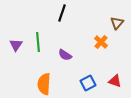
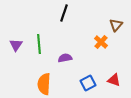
black line: moved 2 px right
brown triangle: moved 1 px left, 2 px down
green line: moved 1 px right, 2 px down
purple semicircle: moved 3 px down; rotated 136 degrees clockwise
red triangle: moved 1 px left, 1 px up
